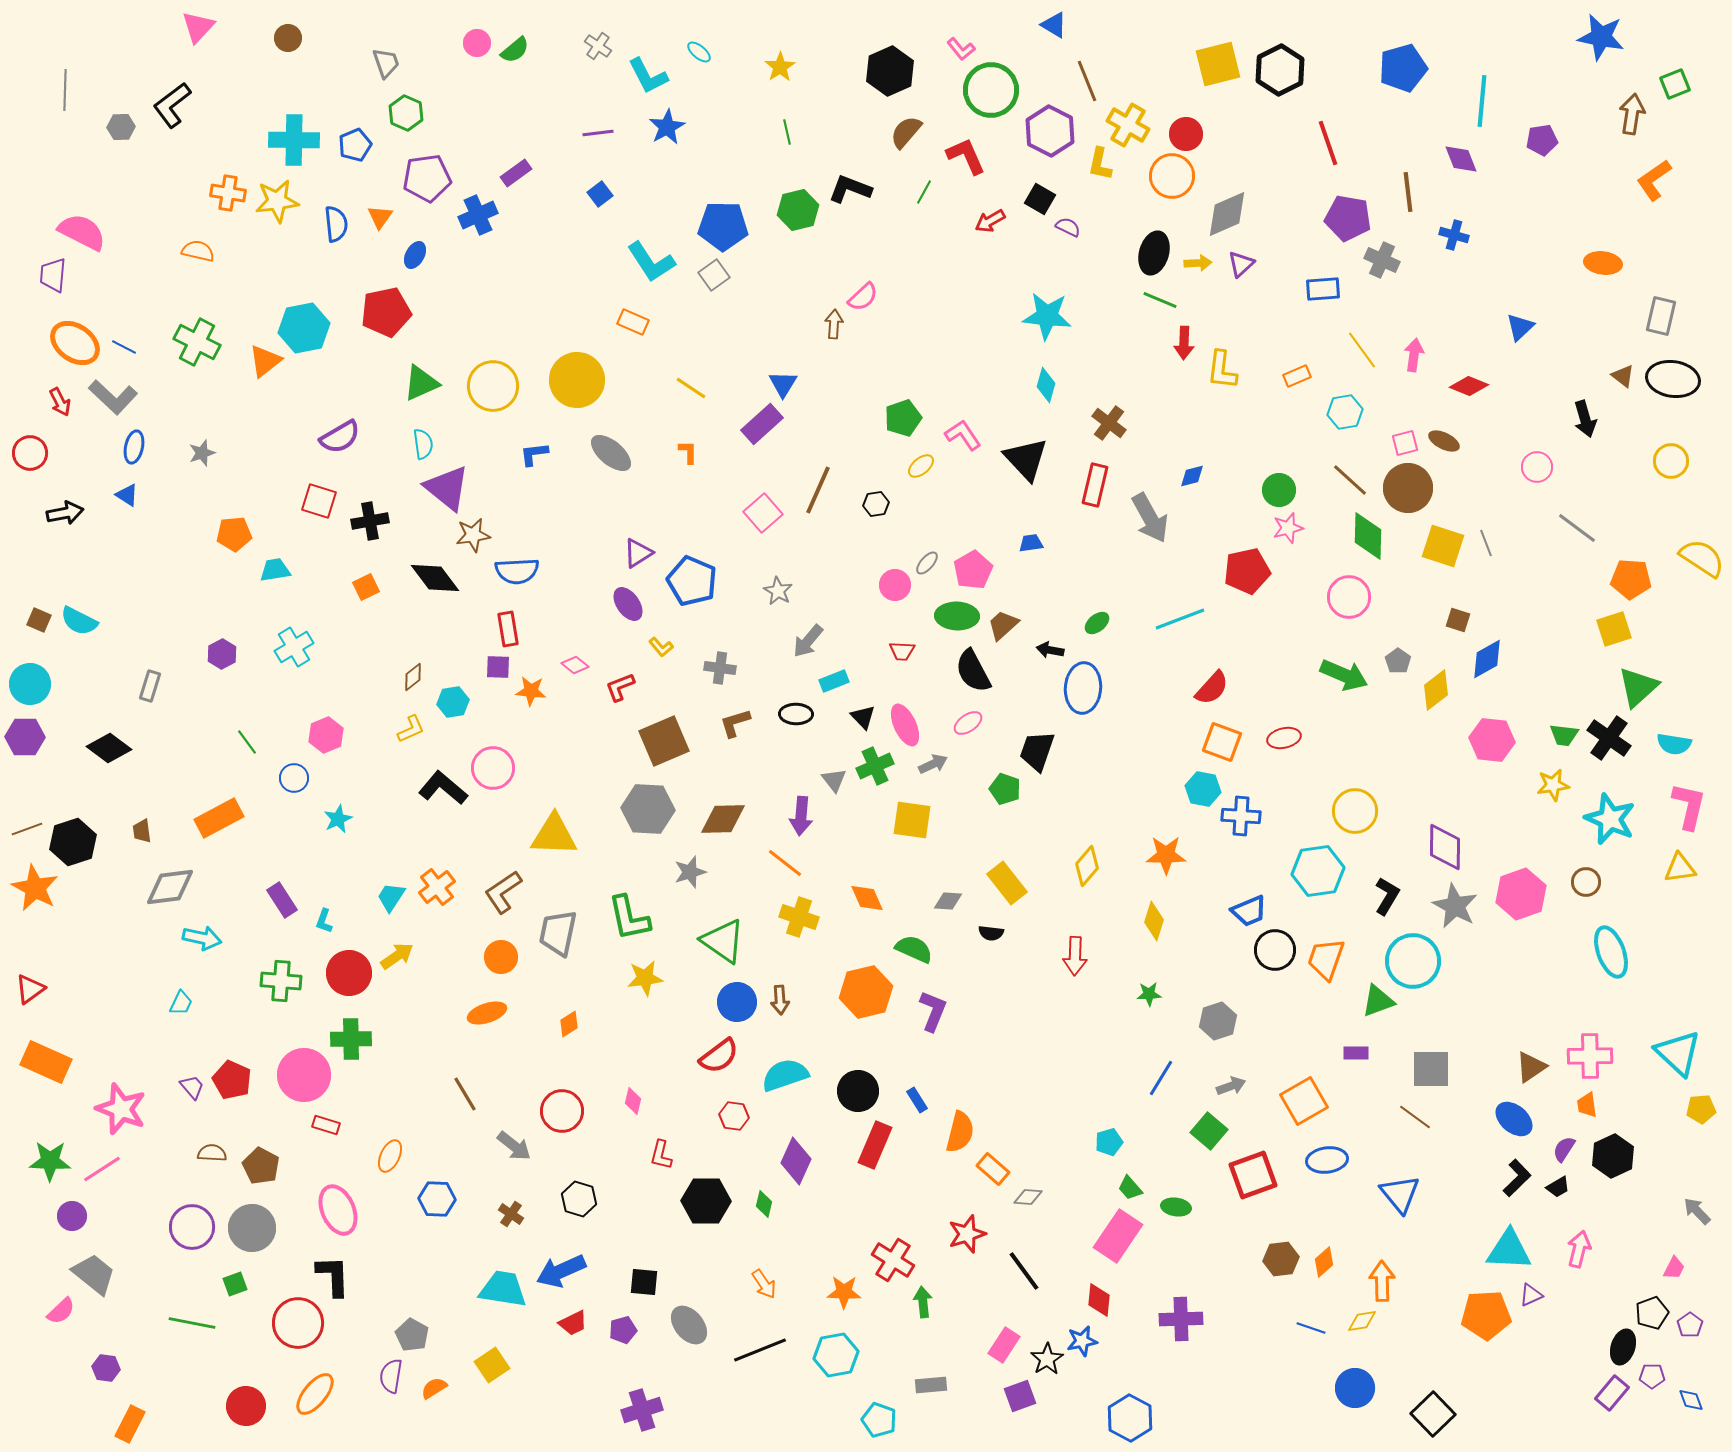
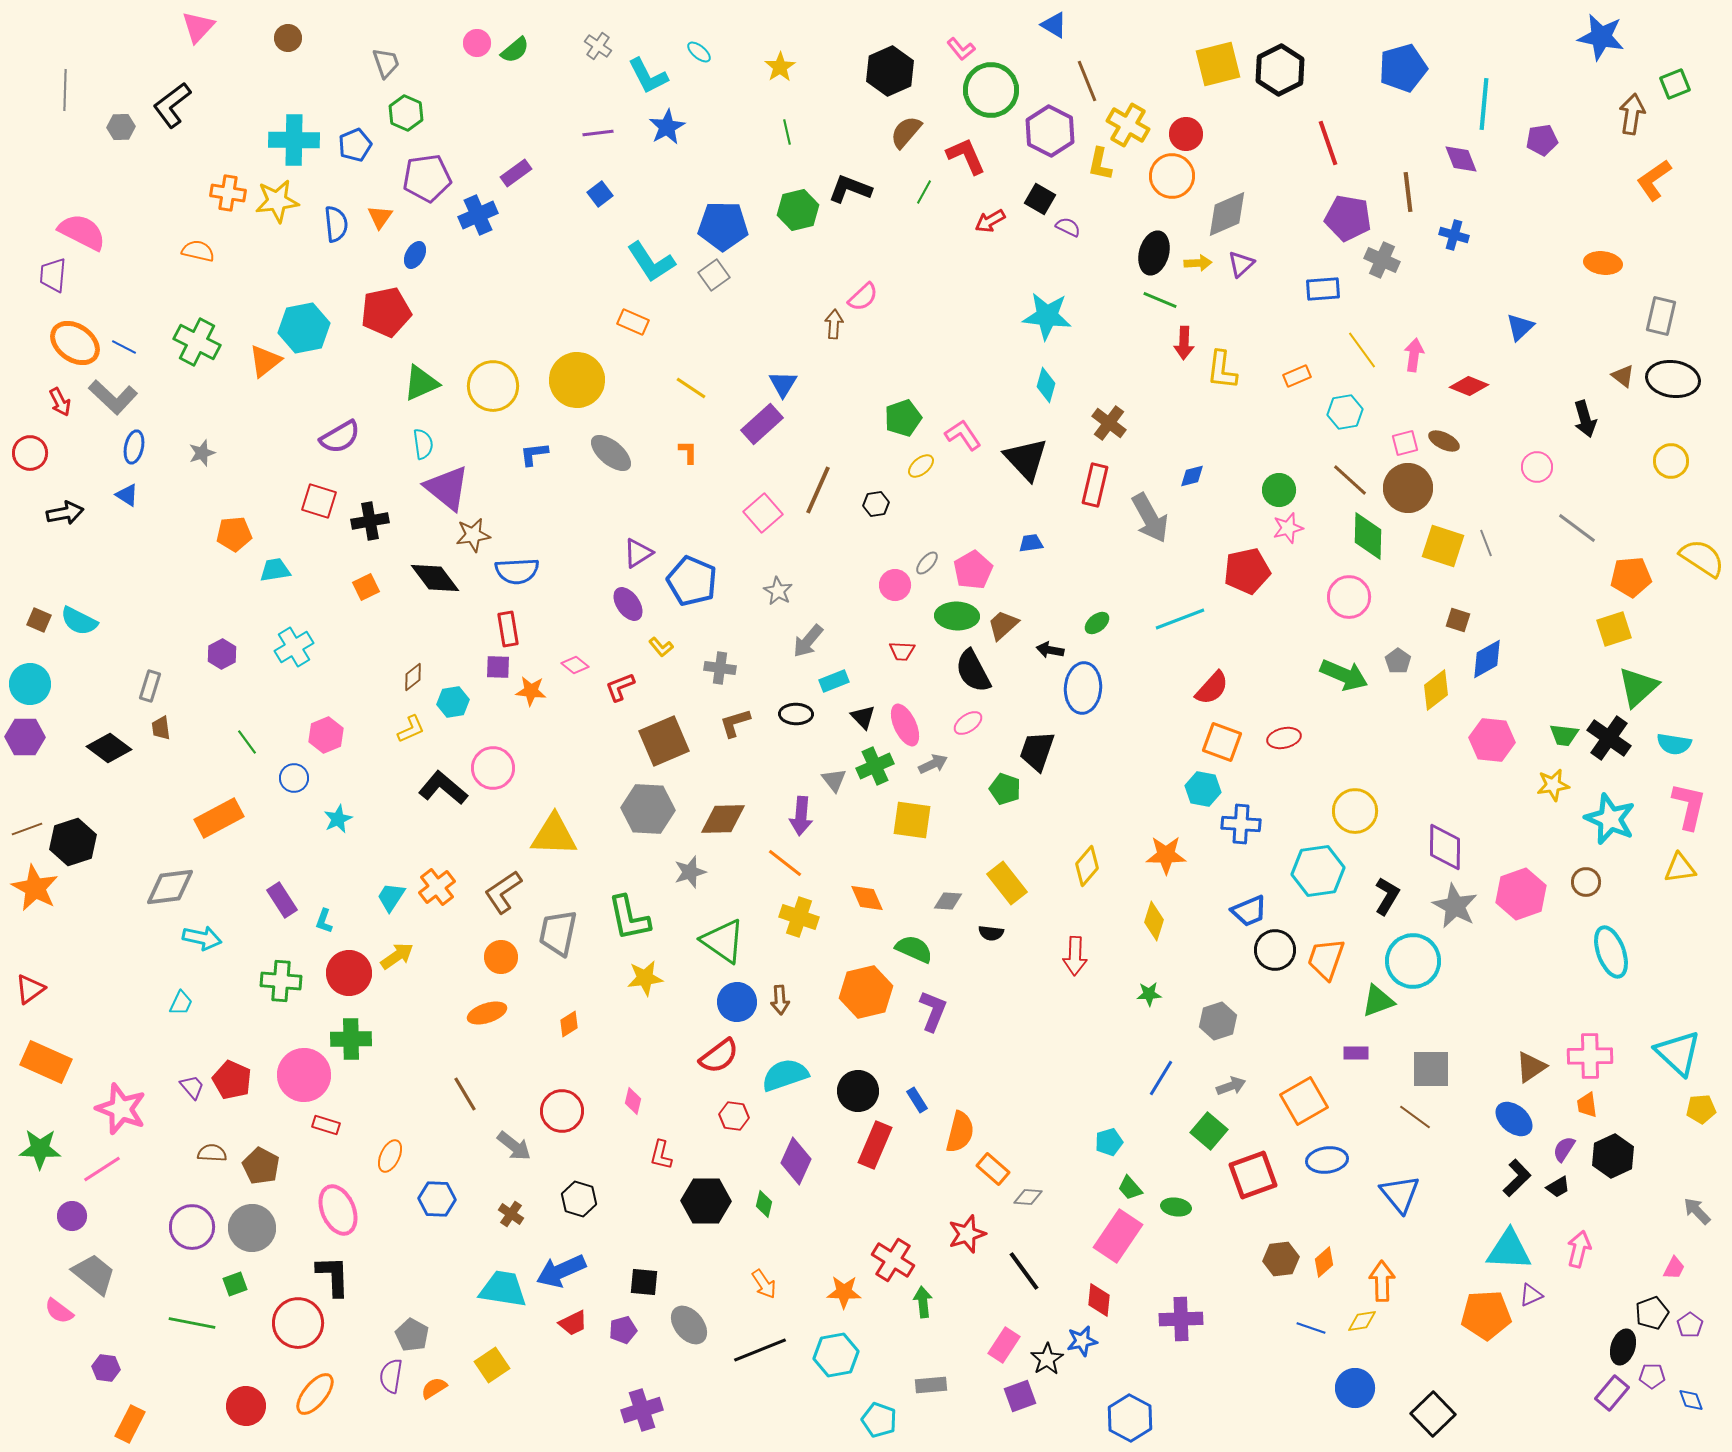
cyan line at (1482, 101): moved 2 px right, 3 px down
orange pentagon at (1631, 579): moved 2 px up; rotated 9 degrees counterclockwise
blue cross at (1241, 816): moved 8 px down
brown trapezoid at (142, 831): moved 19 px right, 103 px up
green star at (50, 1161): moved 10 px left, 12 px up
pink semicircle at (61, 1311): moved 2 px left; rotated 80 degrees clockwise
